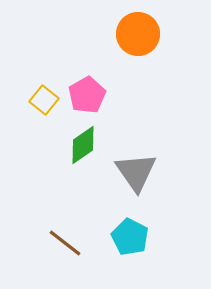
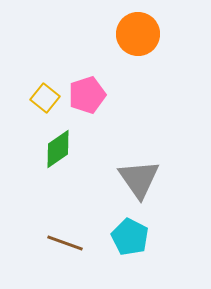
pink pentagon: rotated 12 degrees clockwise
yellow square: moved 1 px right, 2 px up
green diamond: moved 25 px left, 4 px down
gray triangle: moved 3 px right, 7 px down
brown line: rotated 18 degrees counterclockwise
